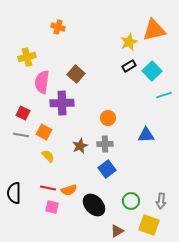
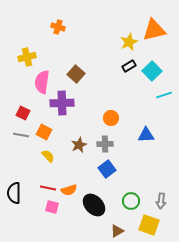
orange circle: moved 3 px right
brown star: moved 1 px left, 1 px up
